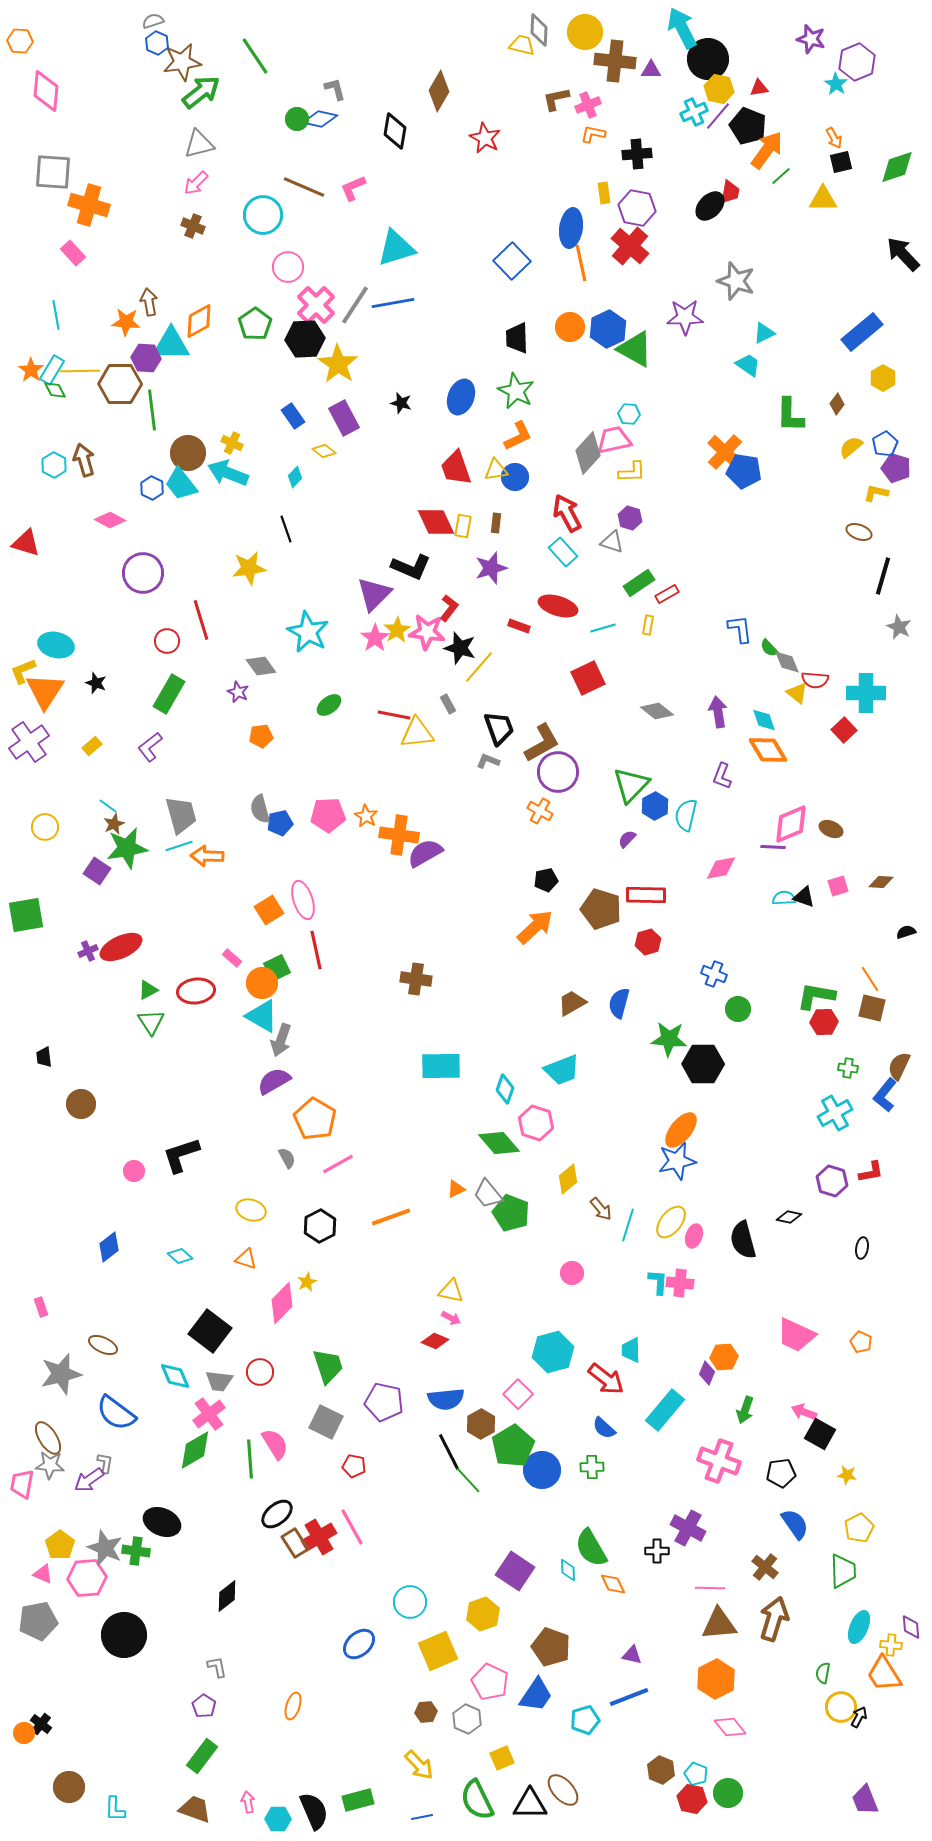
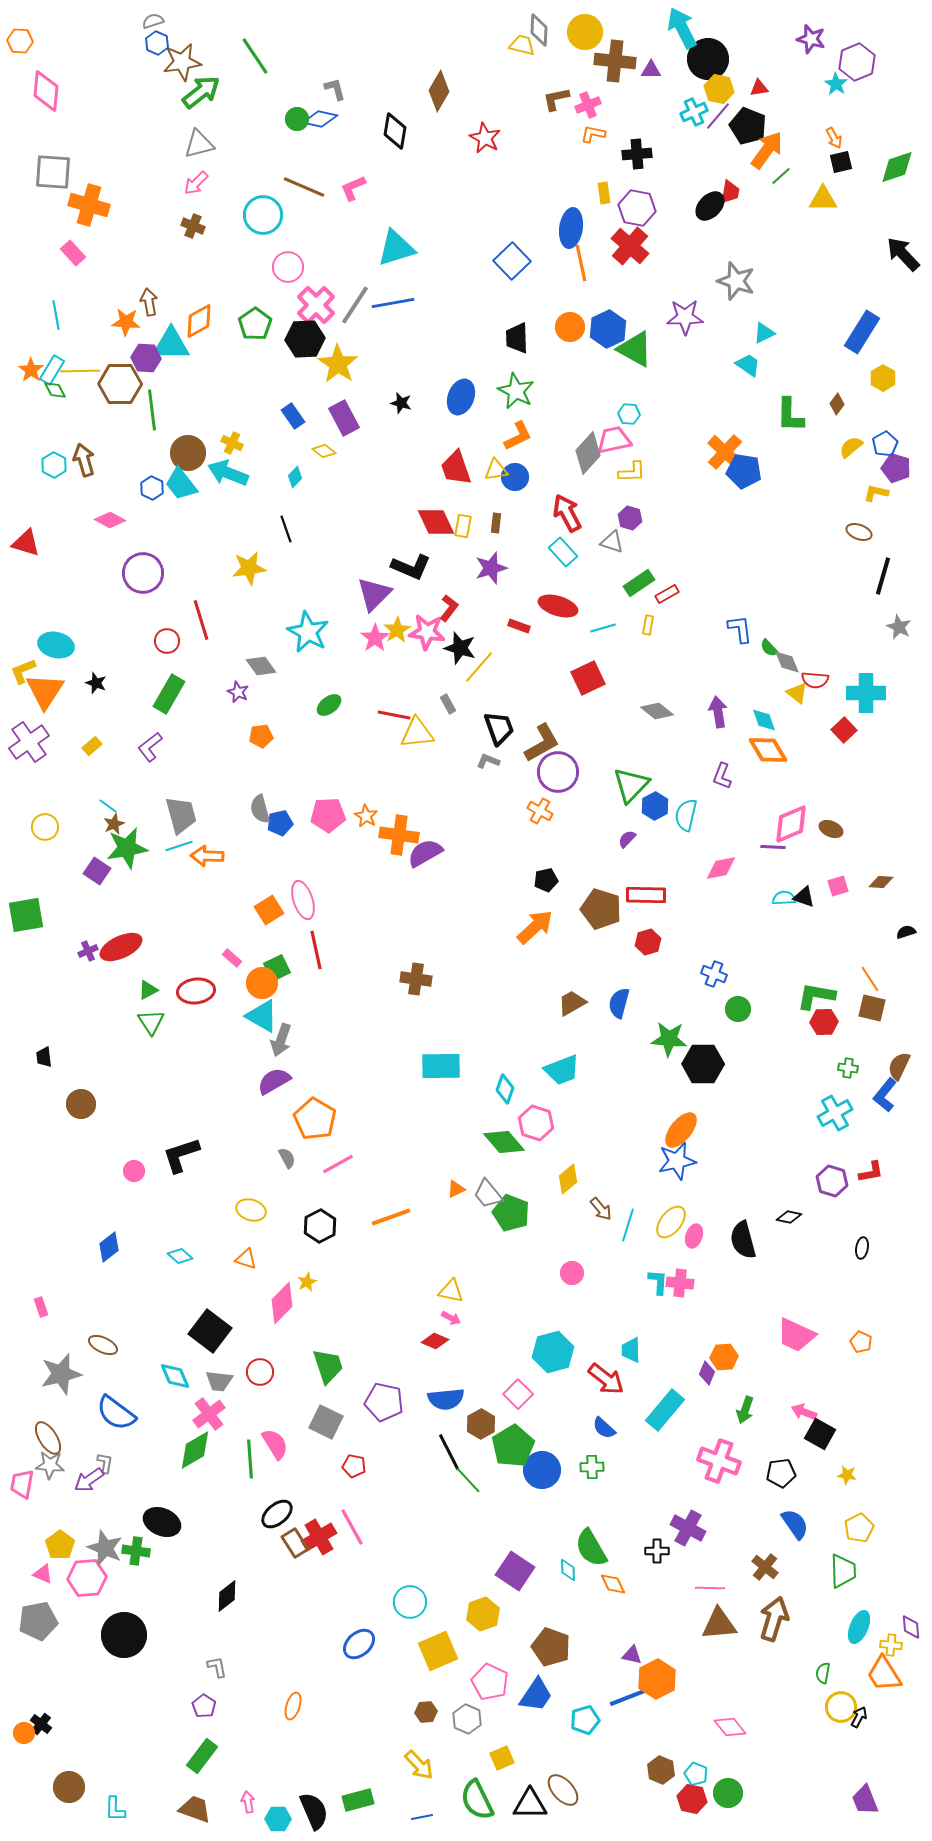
blue rectangle at (862, 332): rotated 18 degrees counterclockwise
green diamond at (499, 1143): moved 5 px right, 1 px up
orange hexagon at (716, 1679): moved 59 px left
